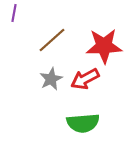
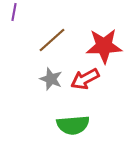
purple line: moved 1 px up
gray star: rotated 25 degrees counterclockwise
green semicircle: moved 10 px left, 2 px down
